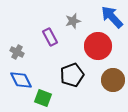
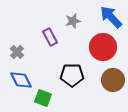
blue arrow: moved 1 px left
red circle: moved 5 px right, 1 px down
gray cross: rotated 16 degrees clockwise
black pentagon: rotated 20 degrees clockwise
